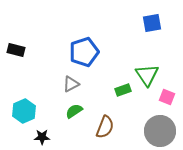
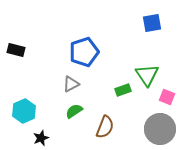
gray circle: moved 2 px up
black star: moved 1 px left, 1 px down; rotated 21 degrees counterclockwise
